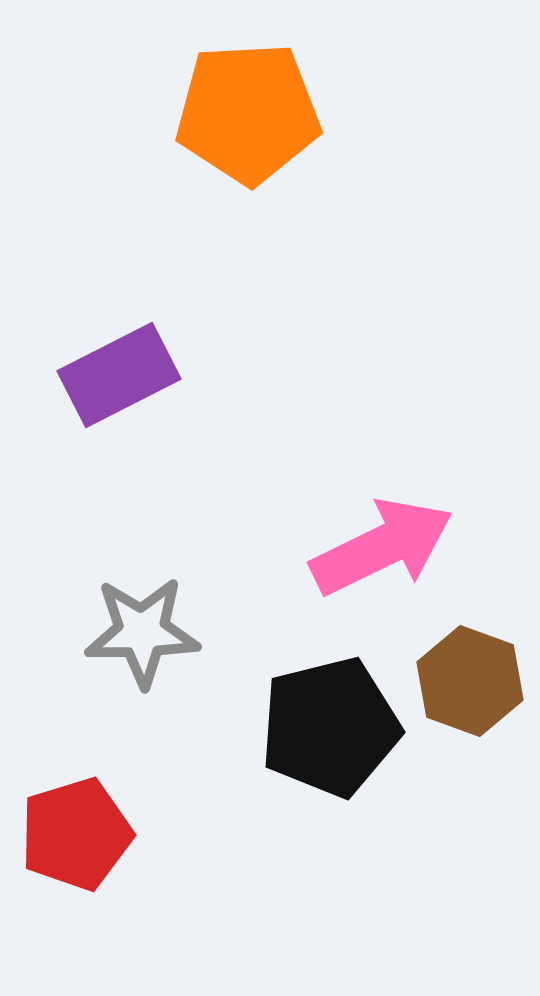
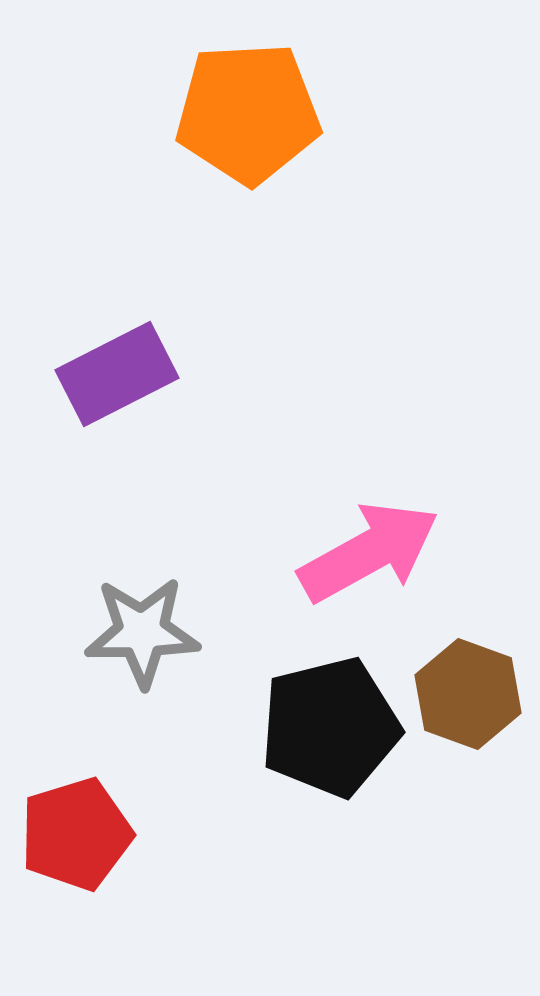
purple rectangle: moved 2 px left, 1 px up
pink arrow: moved 13 px left, 5 px down; rotated 3 degrees counterclockwise
brown hexagon: moved 2 px left, 13 px down
